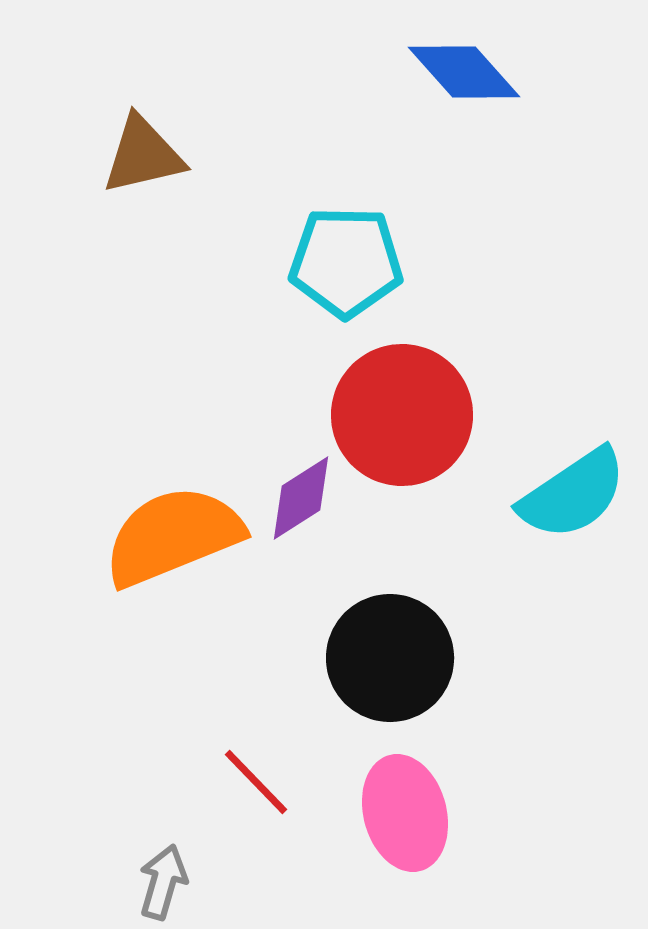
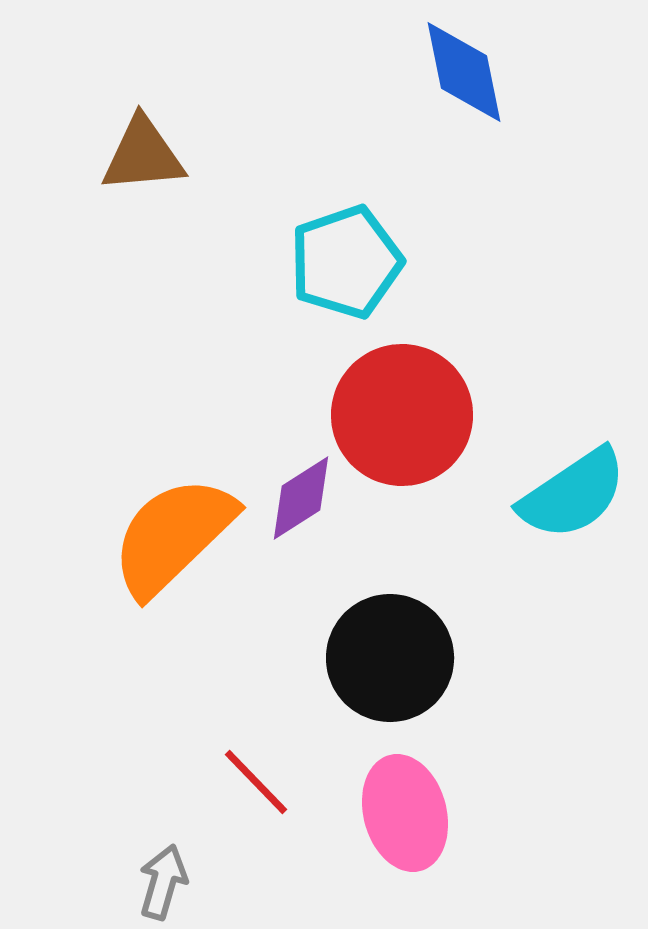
blue diamond: rotated 30 degrees clockwise
brown triangle: rotated 8 degrees clockwise
cyan pentagon: rotated 20 degrees counterclockwise
orange semicircle: rotated 22 degrees counterclockwise
